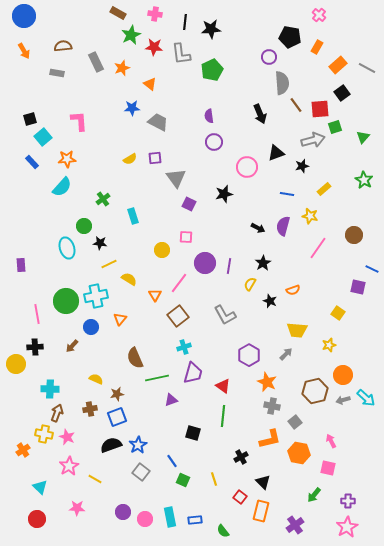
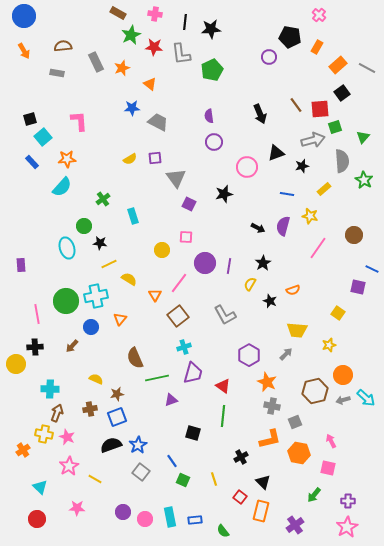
gray semicircle at (282, 83): moved 60 px right, 78 px down
gray square at (295, 422): rotated 16 degrees clockwise
